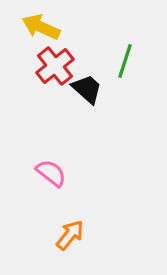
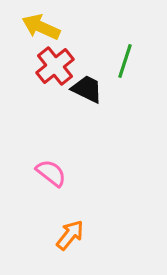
black trapezoid: rotated 16 degrees counterclockwise
